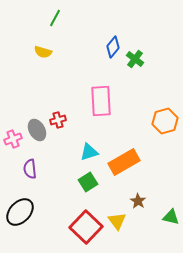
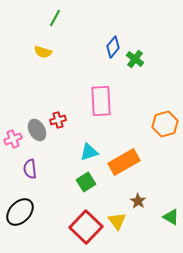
orange hexagon: moved 3 px down
green square: moved 2 px left
green triangle: rotated 18 degrees clockwise
